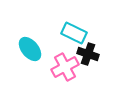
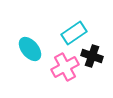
cyan rectangle: rotated 60 degrees counterclockwise
black cross: moved 4 px right, 2 px down
